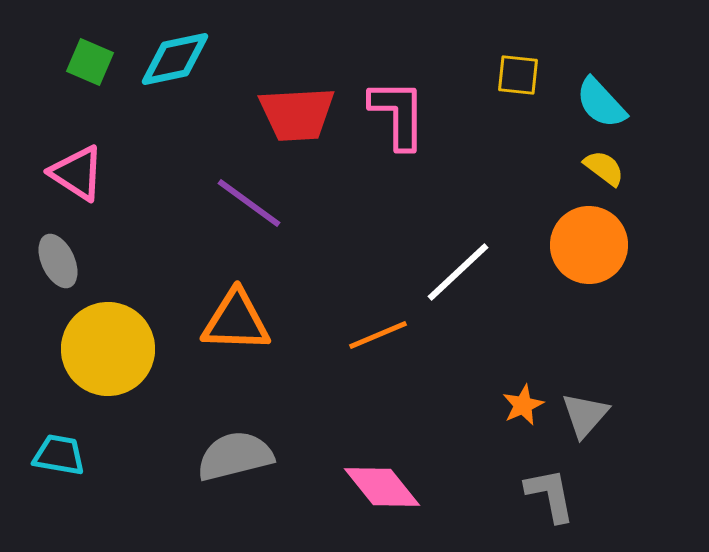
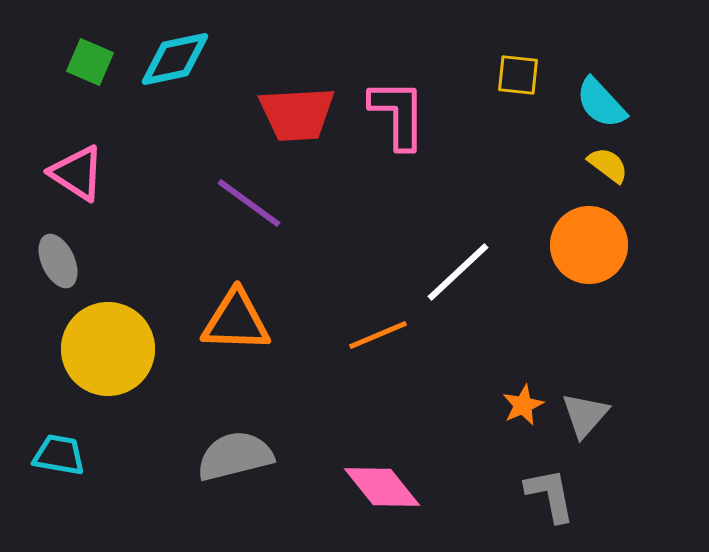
yellow semicircle: moved 4 px right, 3 px up
